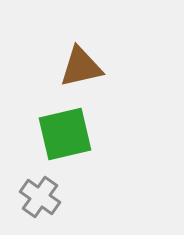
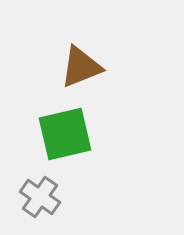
brown triangle: rotated 9 degrees counterclockwise
